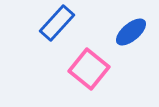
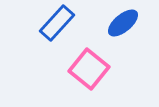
blue ellipse: moved 8 px left, 9 px up
